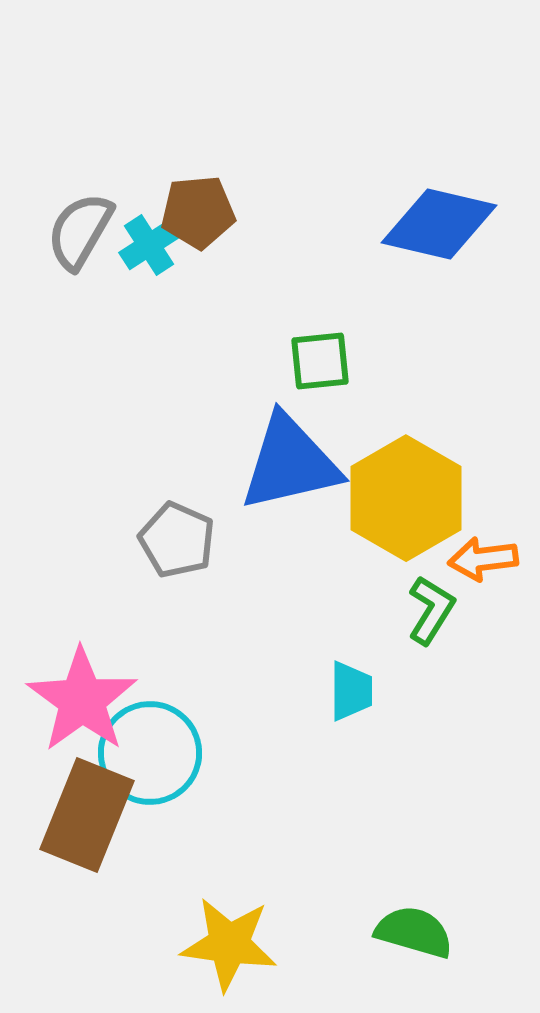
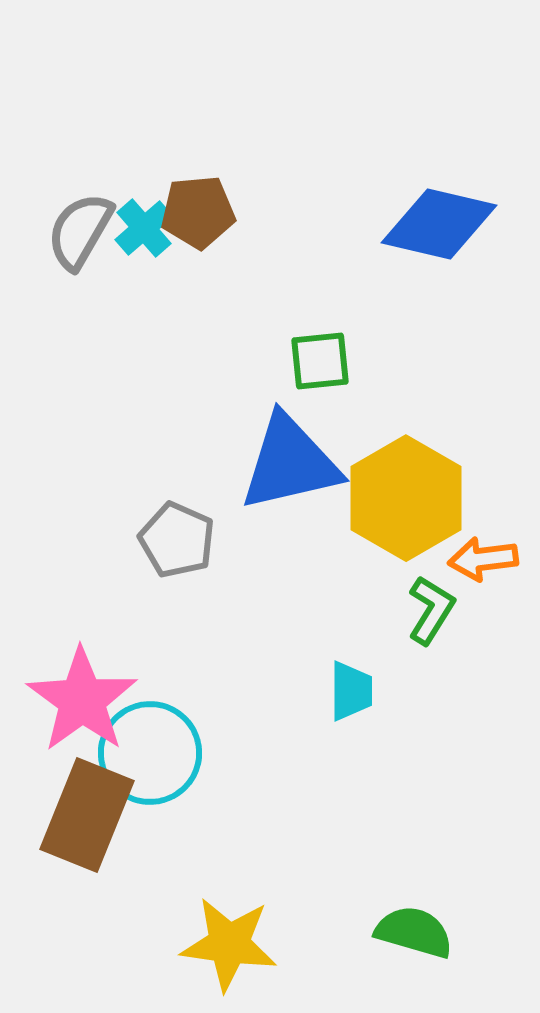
cyan cross: moved 5 px left, 17 px up; rotated 8 degrees counterclockwise
